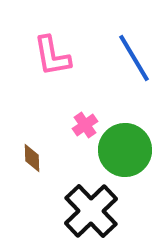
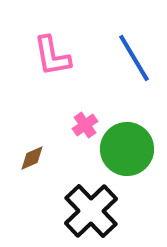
green circle: moved 2 px right, 1 px up
brown diamond: rotated 68 degrees clockwise
